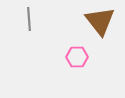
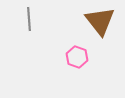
pink hexagon: rotated 20 degrees clockwise
